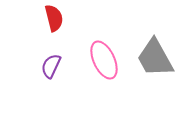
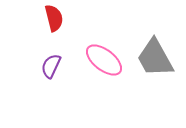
pink ellipse: rotated 27 degrees counterclockwise
